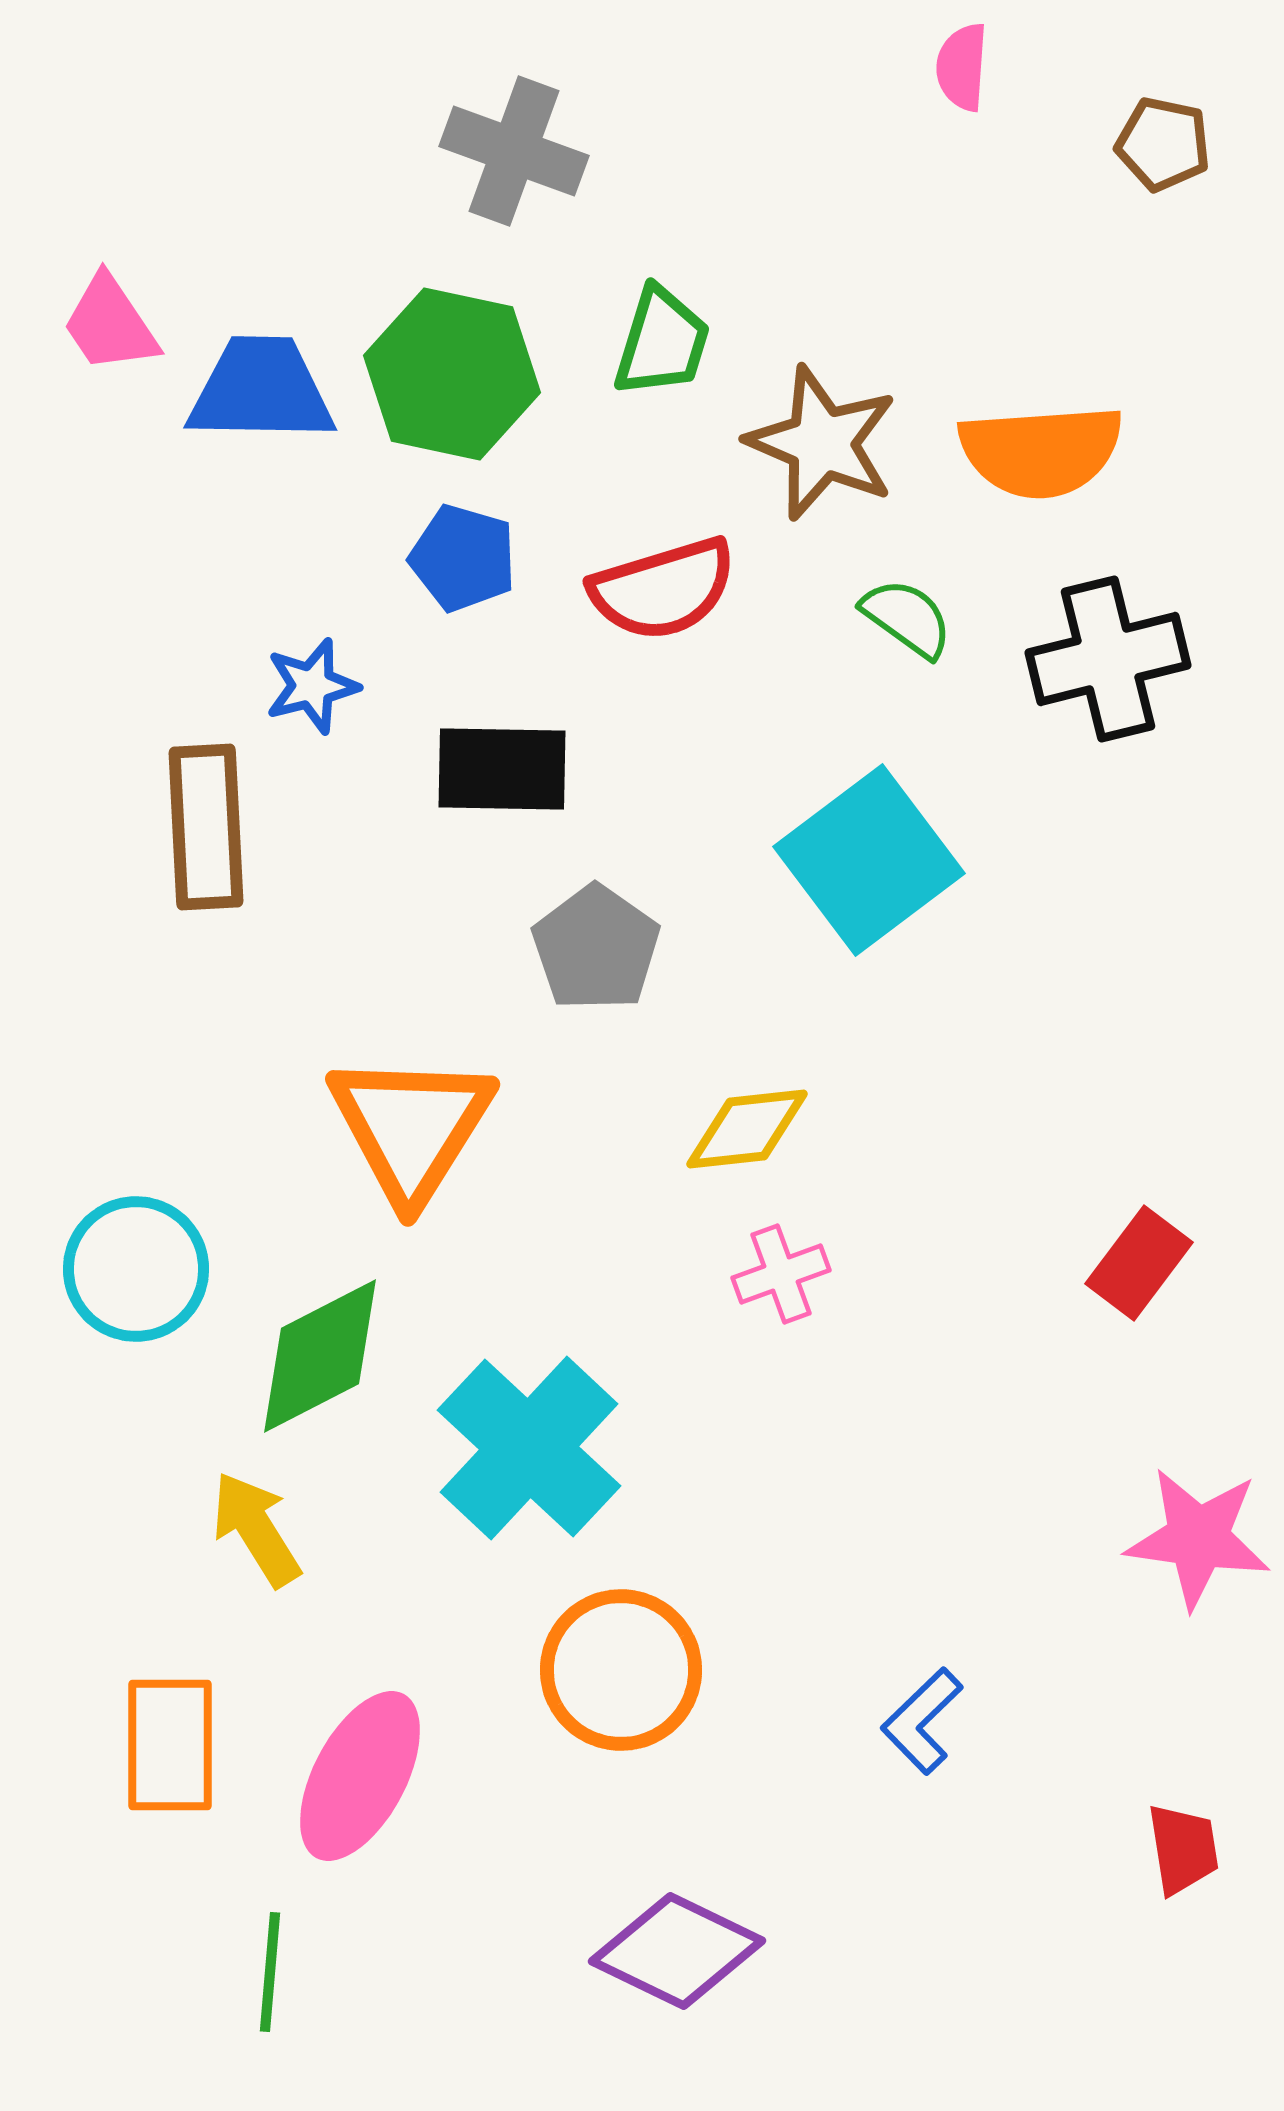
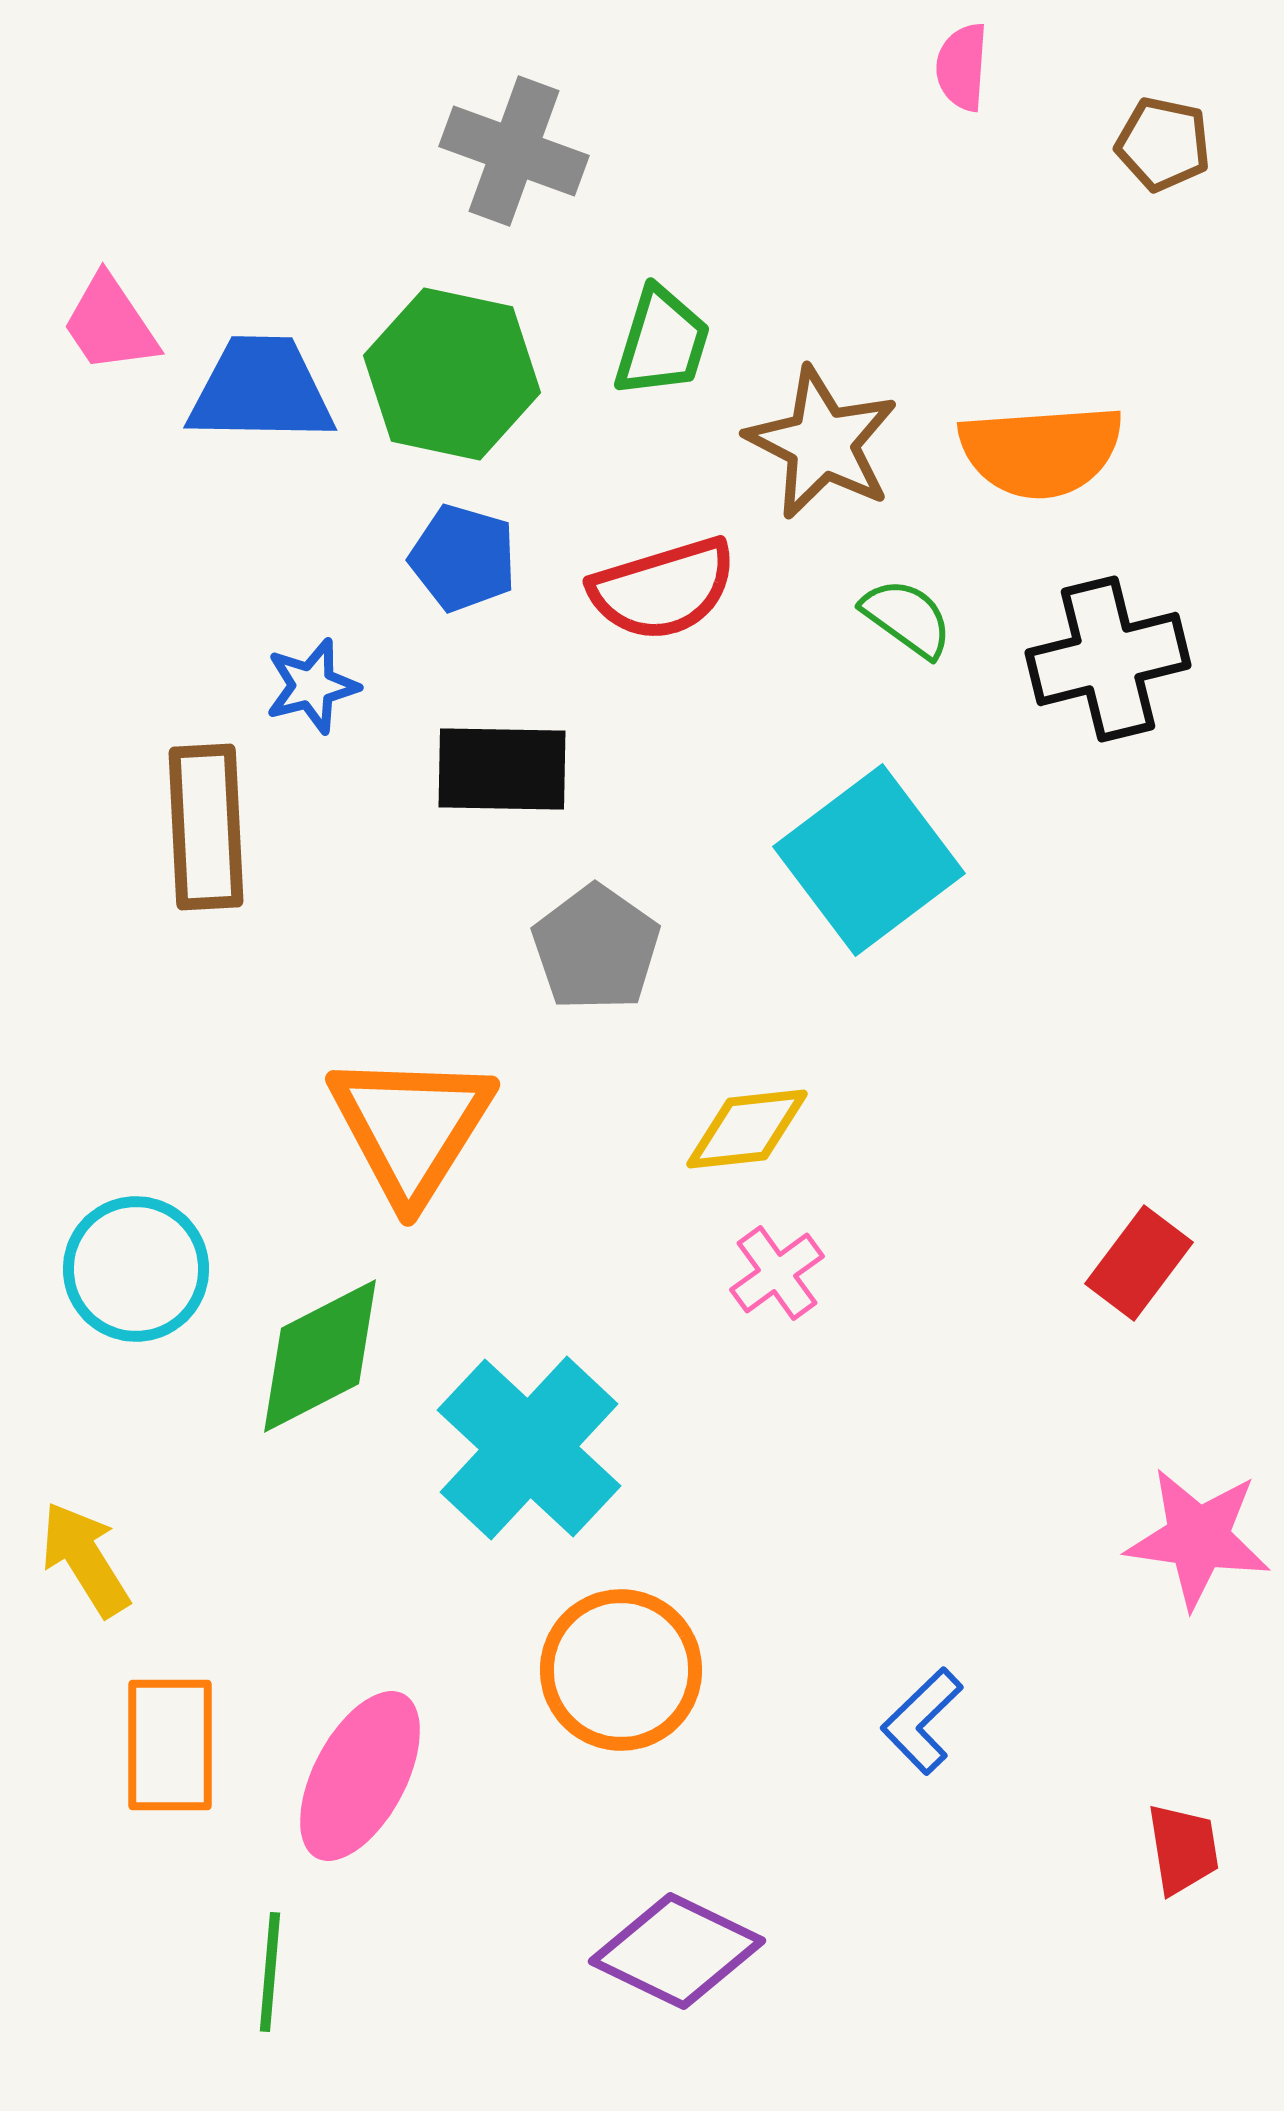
brown star: rotated 4 degrees clockwise
pink cross: moved 4 px left, 1 px up; rotated 16 degrees counterclockwise
yellow arrow: moved 171 px left, 30 px down
